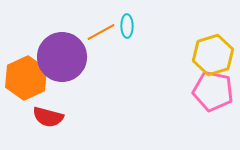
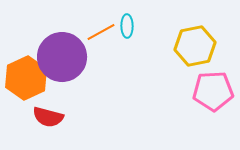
yellow hexagon: moved 18 px left, 9 px up; rotated 6 degrees clockwise
pink pentagon: rotated 15 degrees counterclockwise
